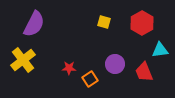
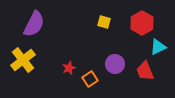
cyan triangle: moved 2 px left, 3 px up; rotated 18 degrees counterclockwise
red star: rotated 24 degrees counterclockwise
red trapezoid: moved 1 px right, 1 px up
